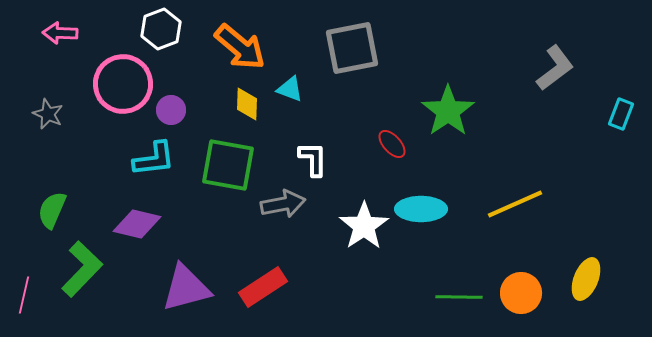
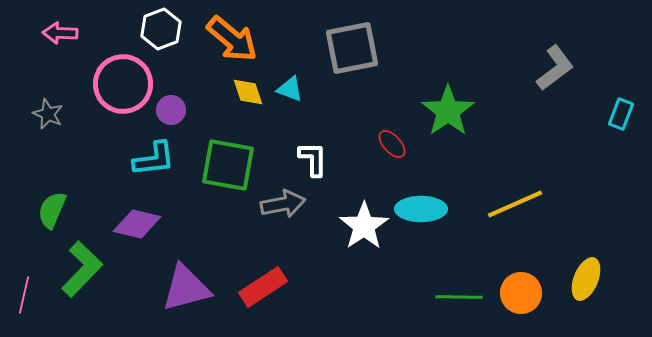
orange arrow: moved 8 px left, 8 px up
yellow diamond: moved 1 px right, 12 px up; rotated 20 degrees counterclockwise
